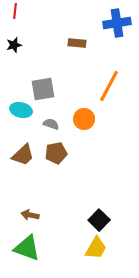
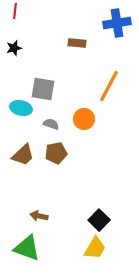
black star: moved 3 px down
gray square: rotated 20 degrees clockwise
cyan ellipse: moved 2 px up
brown arrow: moved 9 px right, 1 px down
yellow trapezoid: moved 1 px left
